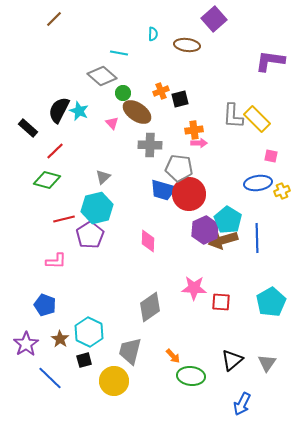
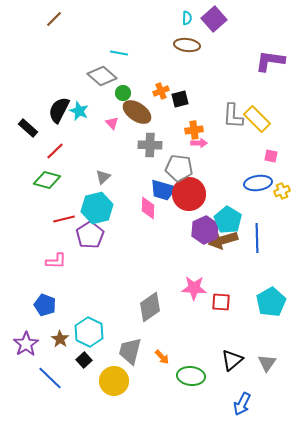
cyan semicircle at (153, 34): moved 34 px right, 16 px up
pink diamond at (148, 241): moved 33 px up
orange arrow at (173, 356): moved 11 px left, 1 px down
black square at (84, 360): rotated 28 degrees counterclockwise
